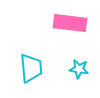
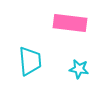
cyan trapezoid: moved 1 px left, 7 px up
